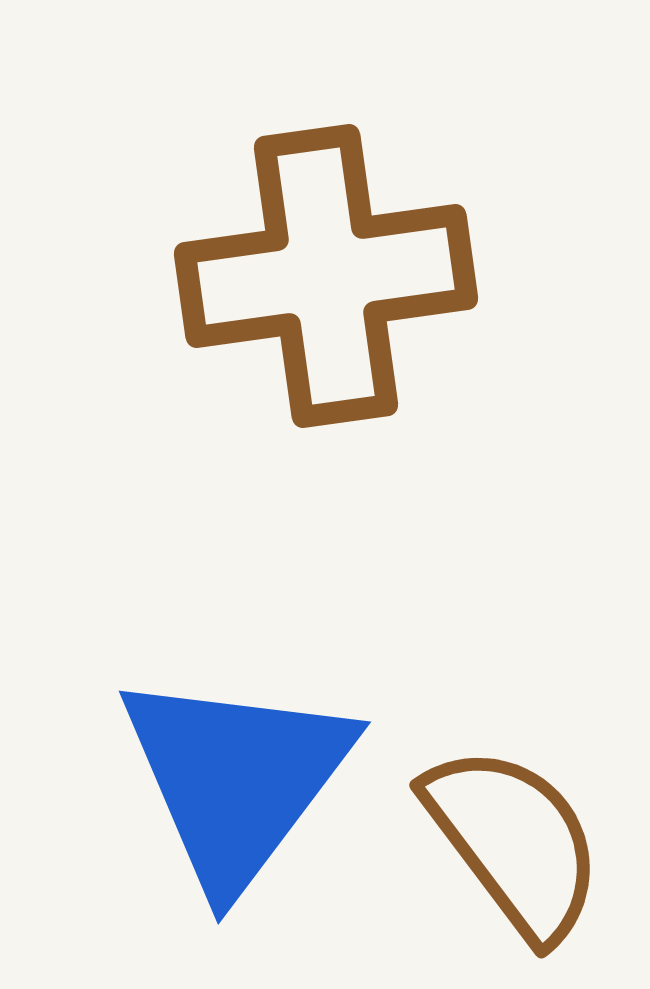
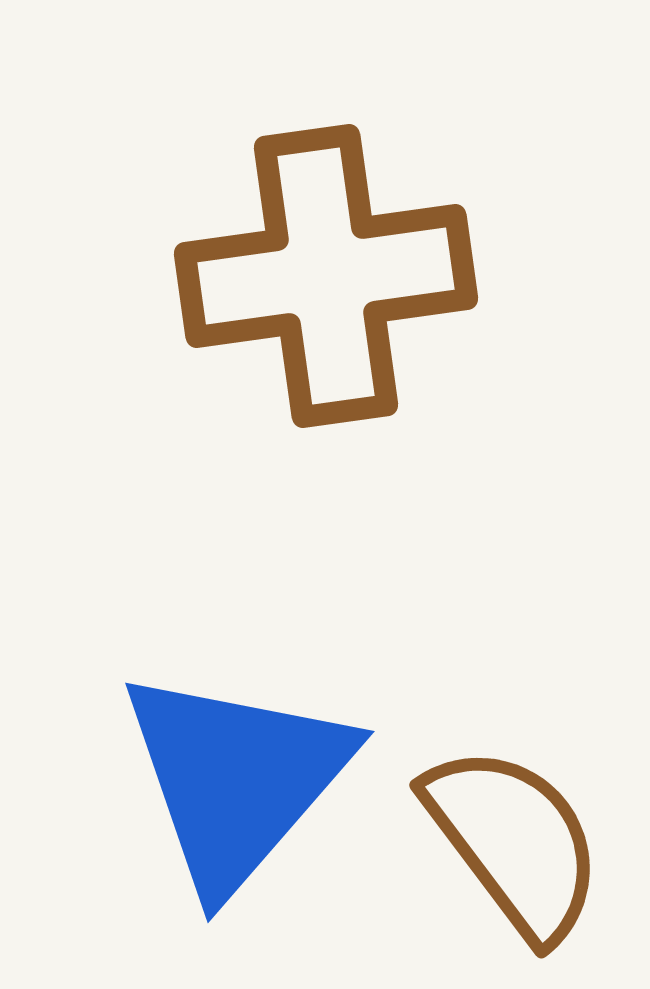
blue triangle: rotated 4 degrees clockwise
